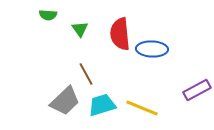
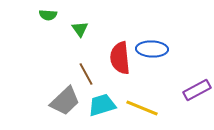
red semicircle: moved 24 px down
